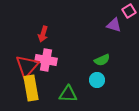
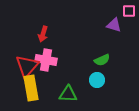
pink square: rotated 32 degrees clockwise
